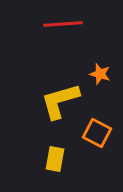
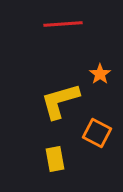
orange star: rotated 20 degrees clockwise
yellow rectangle: rotated 20 degrees counterclockwise
